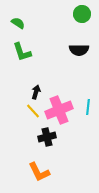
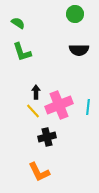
green circle: moved 7 px left
black arrow: rotated 16 degrees counterclockwise
pink cross: moved 5 px up
